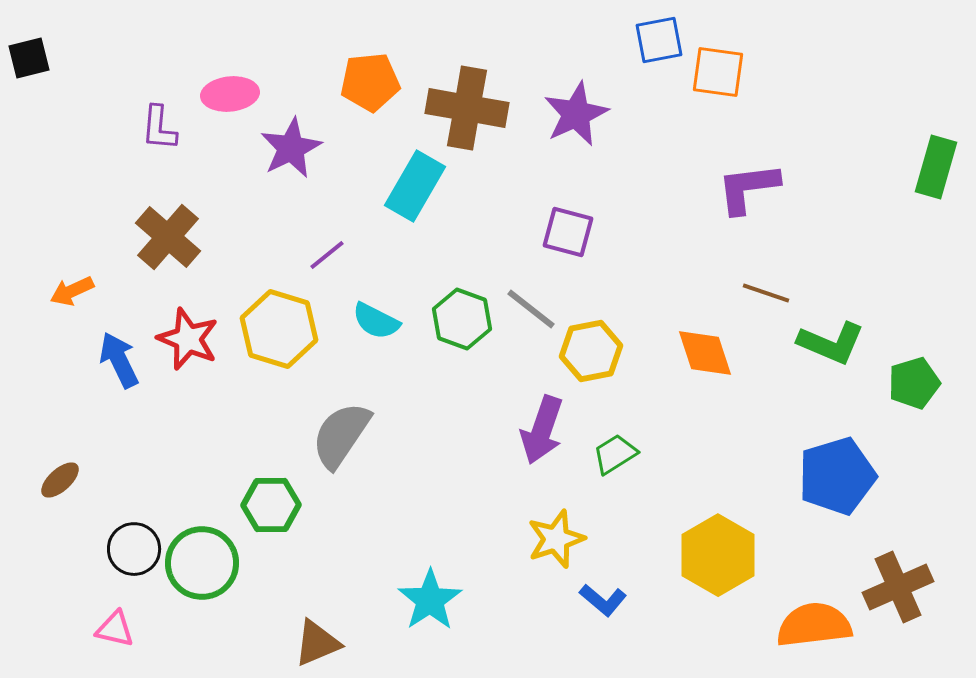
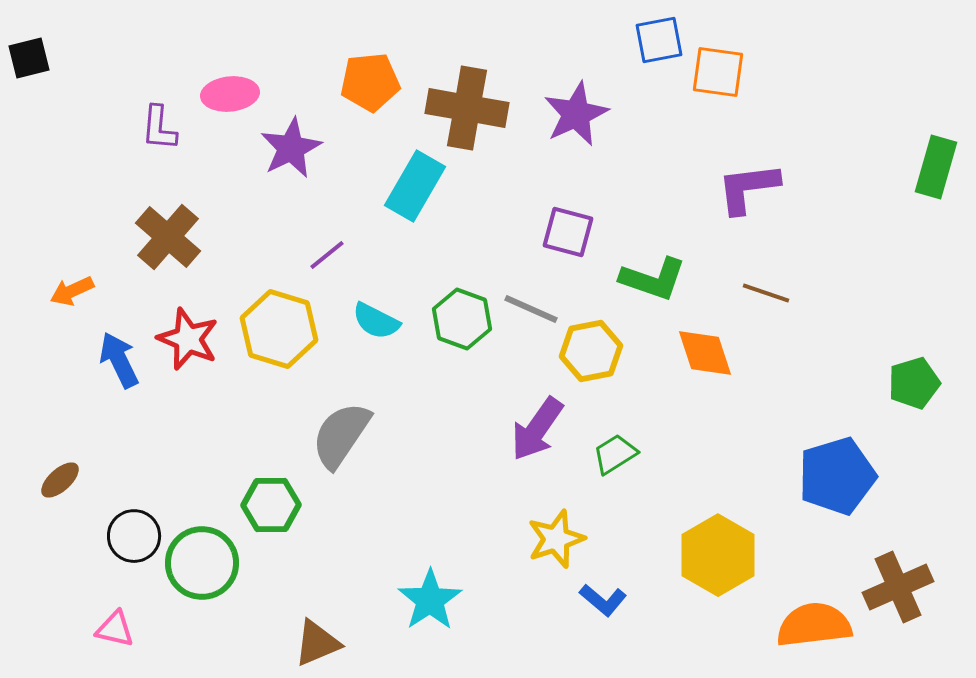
gray line at (531, 309): rotated 14 degrees counterclockwise
green L-shape at (831, 343): moved 178 px left, 64 px up; rotated 4 degrees counterclockwise
purple arrow at (542, 430): moved 5 px left, 1 px up; rotated 16 degrees clockwise
black circle at (134, 549): moved 13 px up
